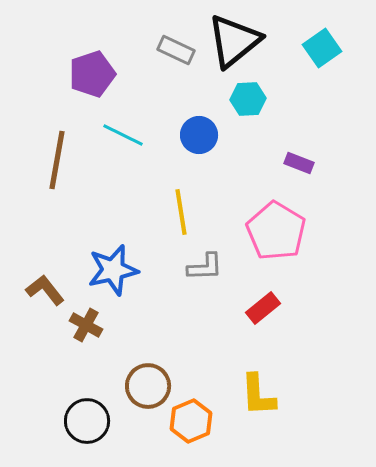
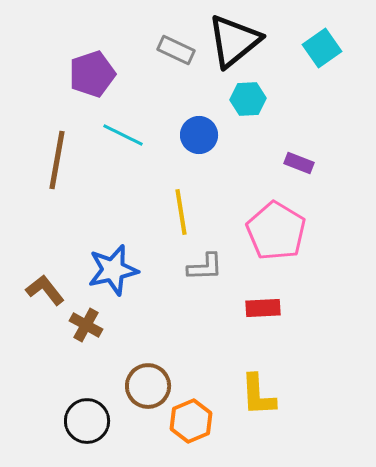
red rectangle: rotated 36 degrees clockwise
